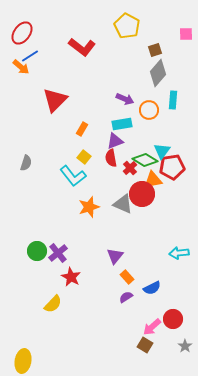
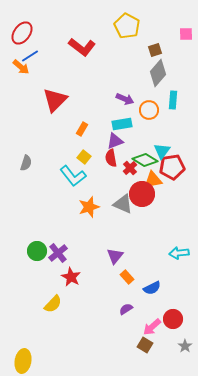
purple semicircle at (126, 297): moved 12 px down
